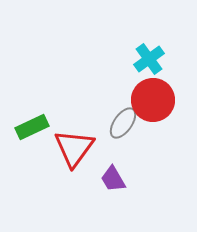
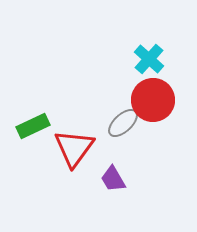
cyan cross: rotated 12 degrees counterclockwise
gray ellipse: rotated 12 degrees clockwise
green rectangle: moved 1 px right, 1 px up
